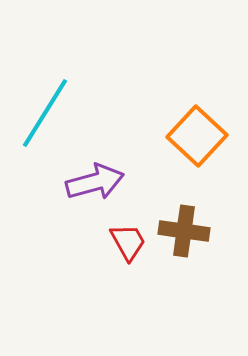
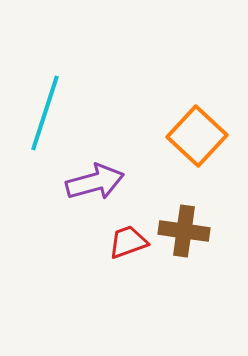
cyan line: rotated 14 degrees counterclockwise
red trapezoid: rotated 81 degrees counterclockwise
